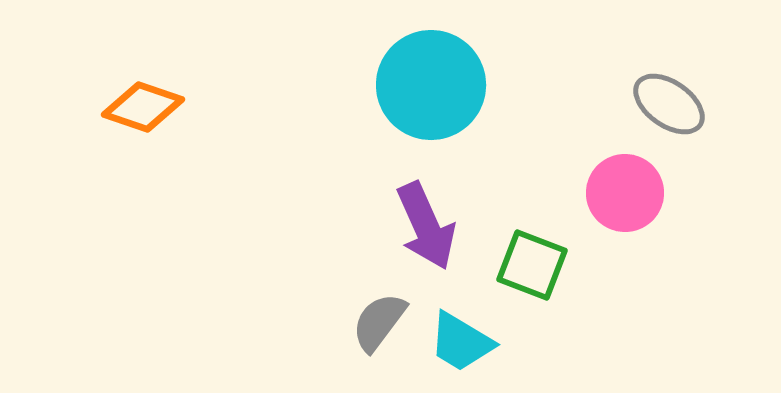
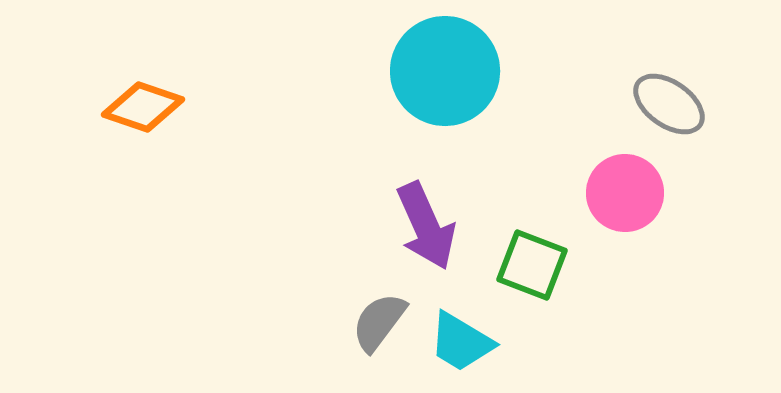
cyan circle: moved 14 px right, 14 px up
